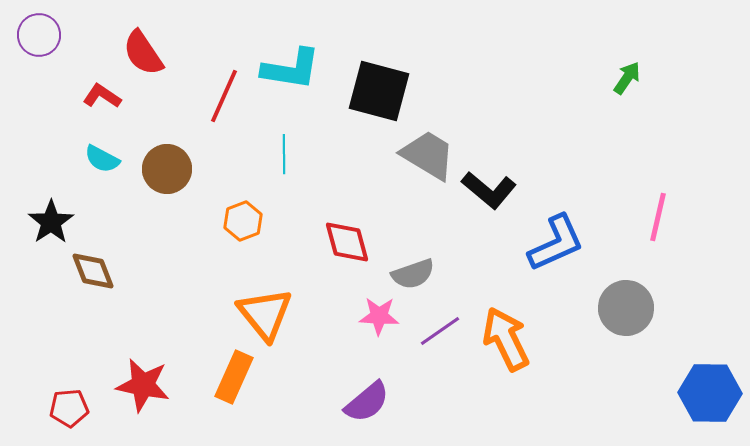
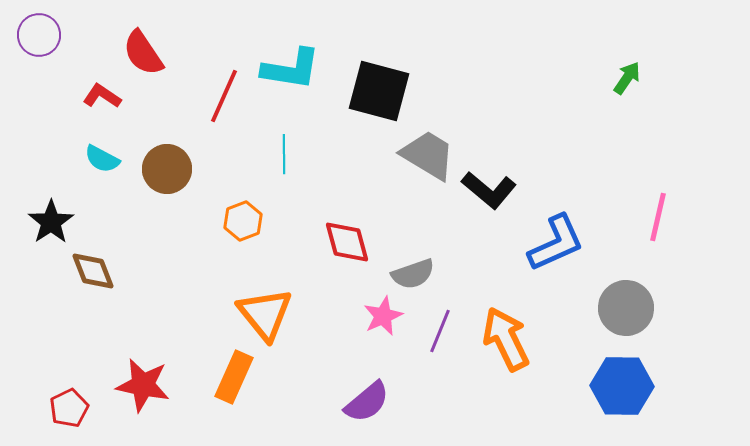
pink star: moved 4 px right; rotated 27 degrees counterclockwise
purple line: rotated 33 degrees counterclockwise
blue hexagon: moved 88 px left, 7 px up
red pentagon: rotated 21 degrees counterclockwise
